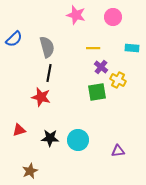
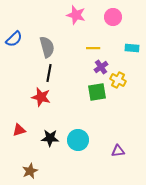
purple cross: rotated 16 degrees clockwise
